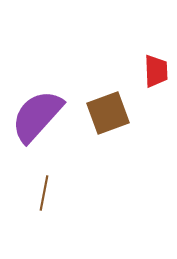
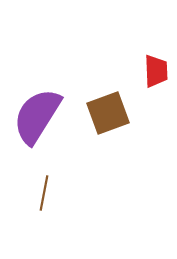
purple semicircle: rotated 10 degrees counterclockwise
